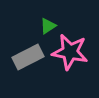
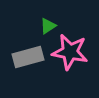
gray rectangle: rotated 12 degrees clockwise
